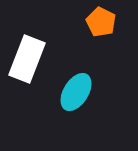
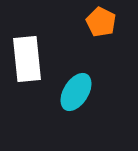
white rectangle: rotated 27 degrees counterclockwise
